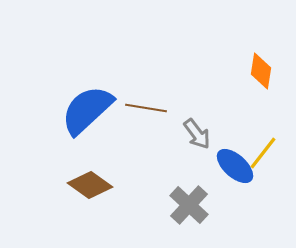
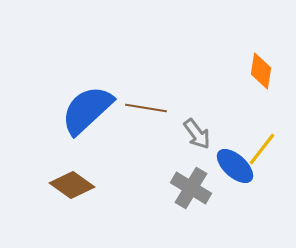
yellow line: moved 1 px left, 4 px up
brown diamond: moved 18 px left
gray cross: moved 2 px right, 17 px up; rotated 12 degrees counterclockwise
